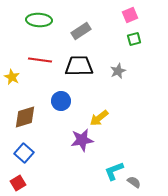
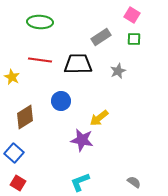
pink square: moved 2 px right; rotated 35 degrees counterclockwise
green ellipse: moved 1 px right, 2 px down
gray rectangle: moved 20 px right, 6 px down
green square: rotated 16 degrees clockwise
black trapezoid: moved 1 px left, 2 px up
brown diamond: rotated 15 degrees counterclockwise
purple star: rotated 20 degrees clockwise
blue square: moved 10 px left
cyan L-shape: moved 34 px left, 11 px down
red square: rotated 28 degrees counterclockwise
